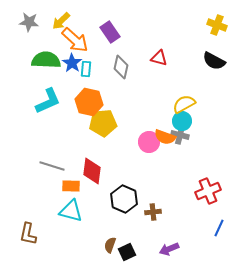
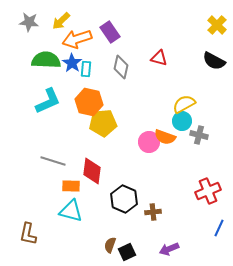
yellow cross: rotated 24 degrees clockwise
orange arrow: moved 2 px right, 1 px up; rotated 120 degrees clockwise
gray cross: moved 19 px right
gray line: moved 1 px right, 5 px up
